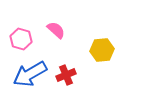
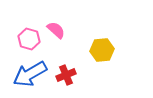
pink hexagon: moved 8 px right
